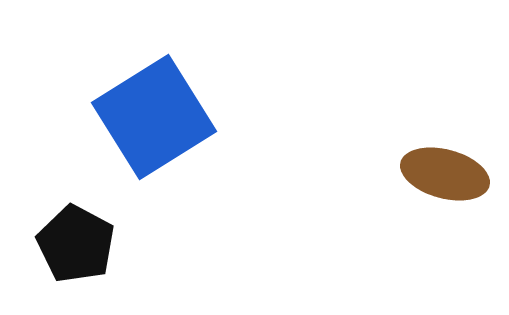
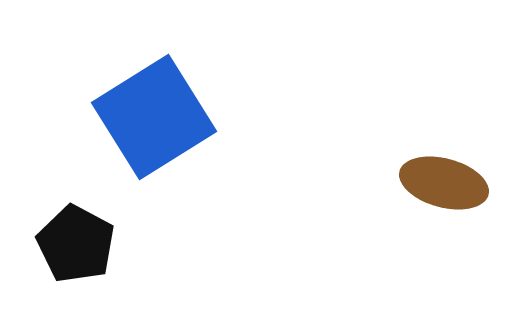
brown ellipse: moved 1 px left, 9 px down
